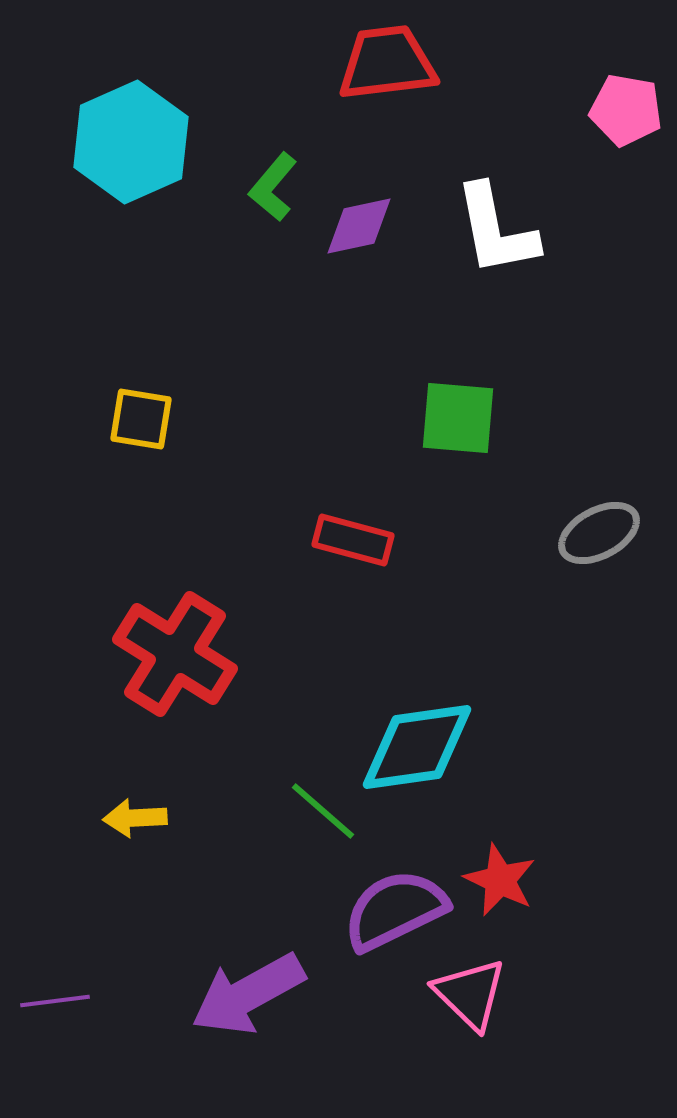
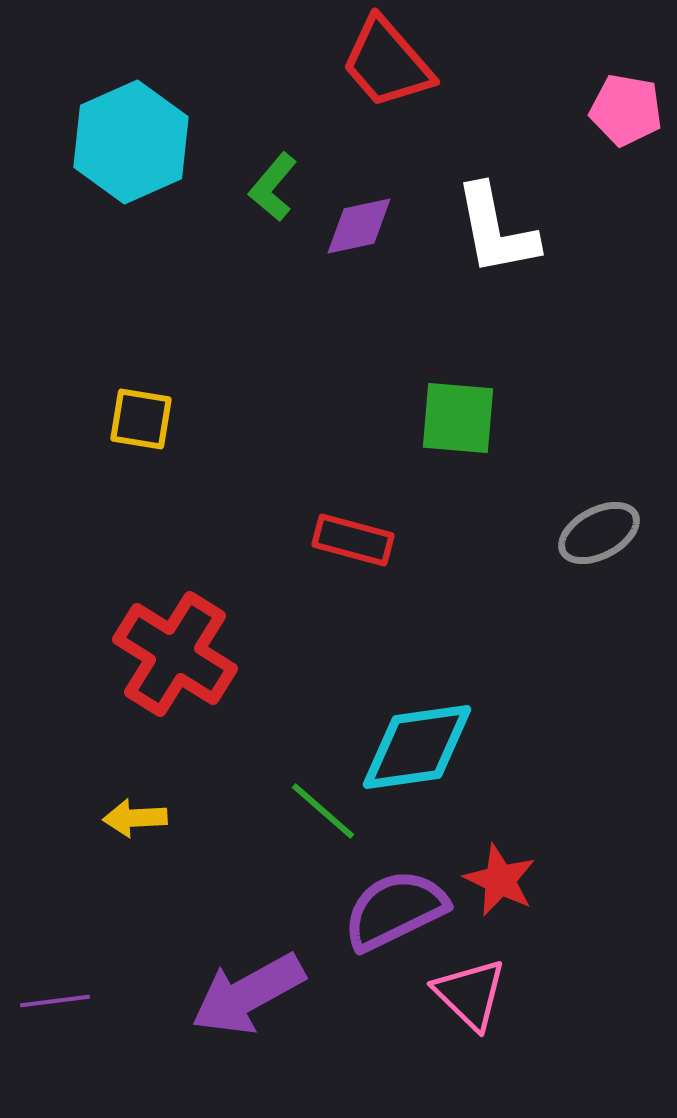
red trapezoid: rotated 124 degrees counterclockwise
